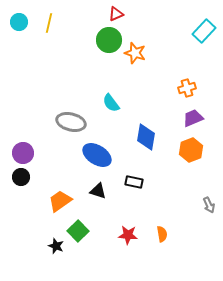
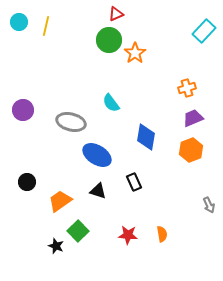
yellow line: moved 3 px left, 3 px down
orange star: rotated 20 degrees clockwise
purple circle: moved 43 px up
black circle: moved 6 px right, 5 px down
black rectangle: rotated 54 degrees clockwise
